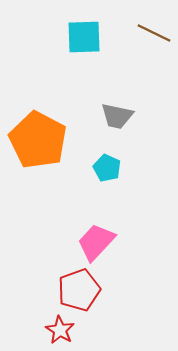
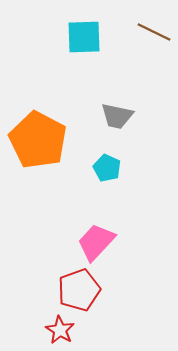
brown line: moved 1 px up
